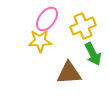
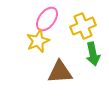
yellow star: moved 2 px left; rotated 20 degrees counterclockwise
green arrow: rotated 15 degrees clockwise
brown triangle: moved 9 px left, 1 px up
